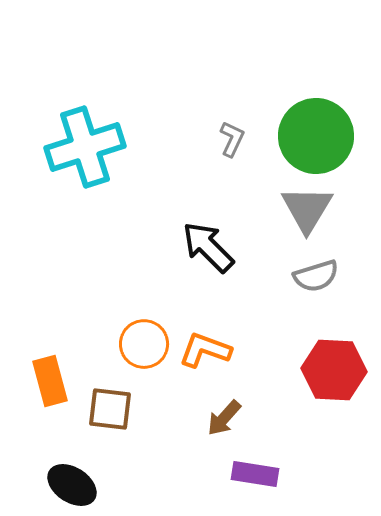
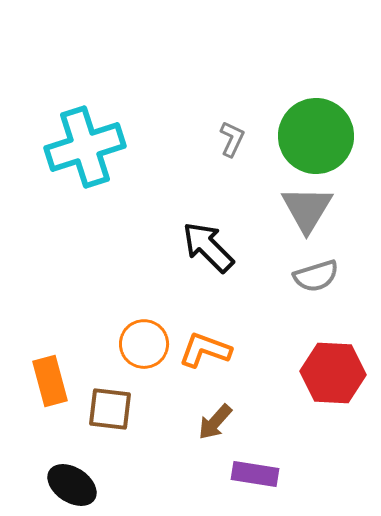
red hexagon: moved 1 px left, 3 px down
brown arrow: moved 9 px left, 4 px down
